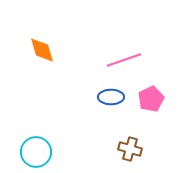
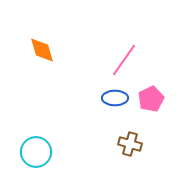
pink line: rotated 36 degrees counterclockwise
blue ellipse: moved 4 px right, 1 px down
brown cross: moved 5 px up
